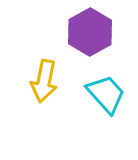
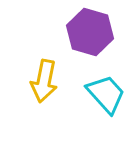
purple hexagon: rotated 15 degrees counterclockwise
